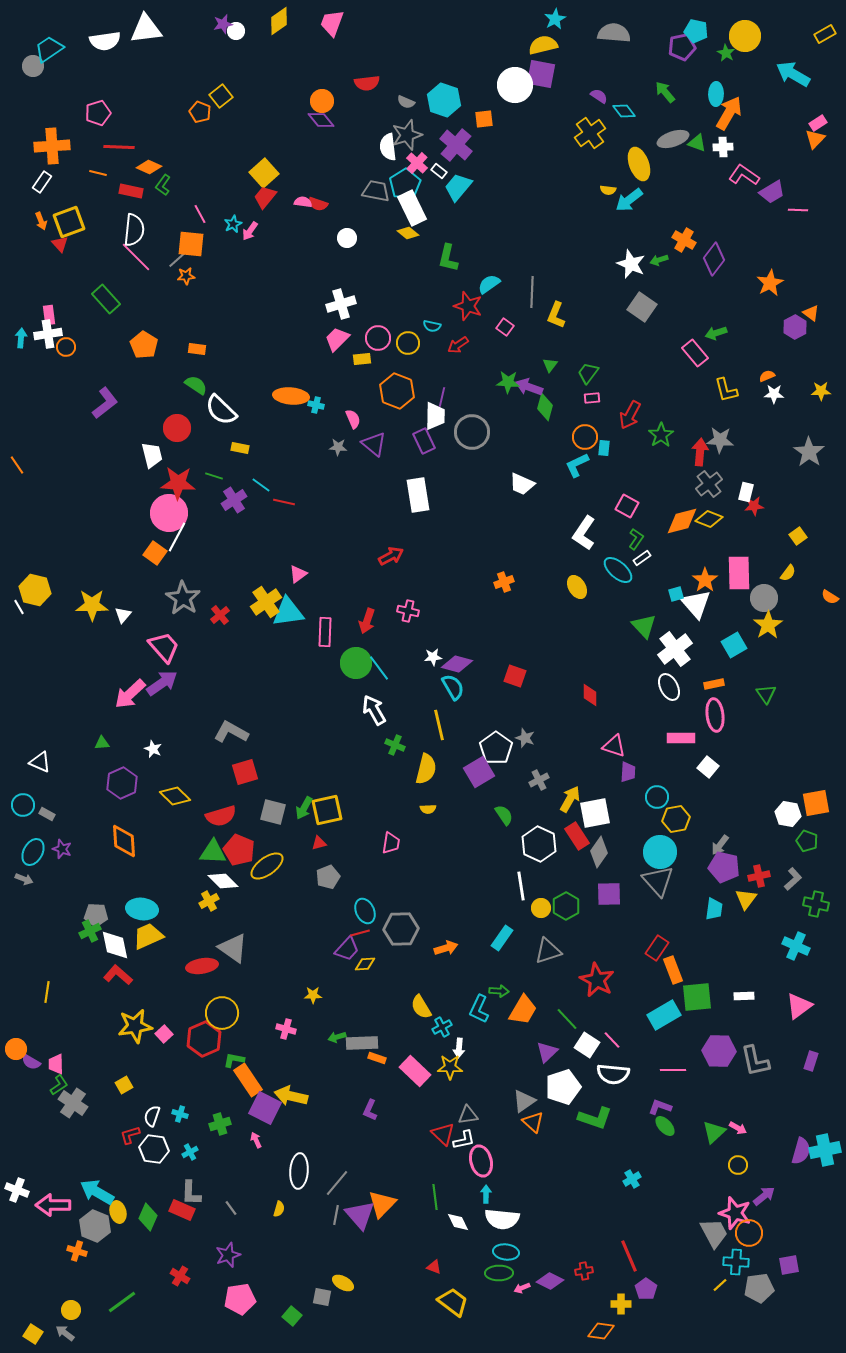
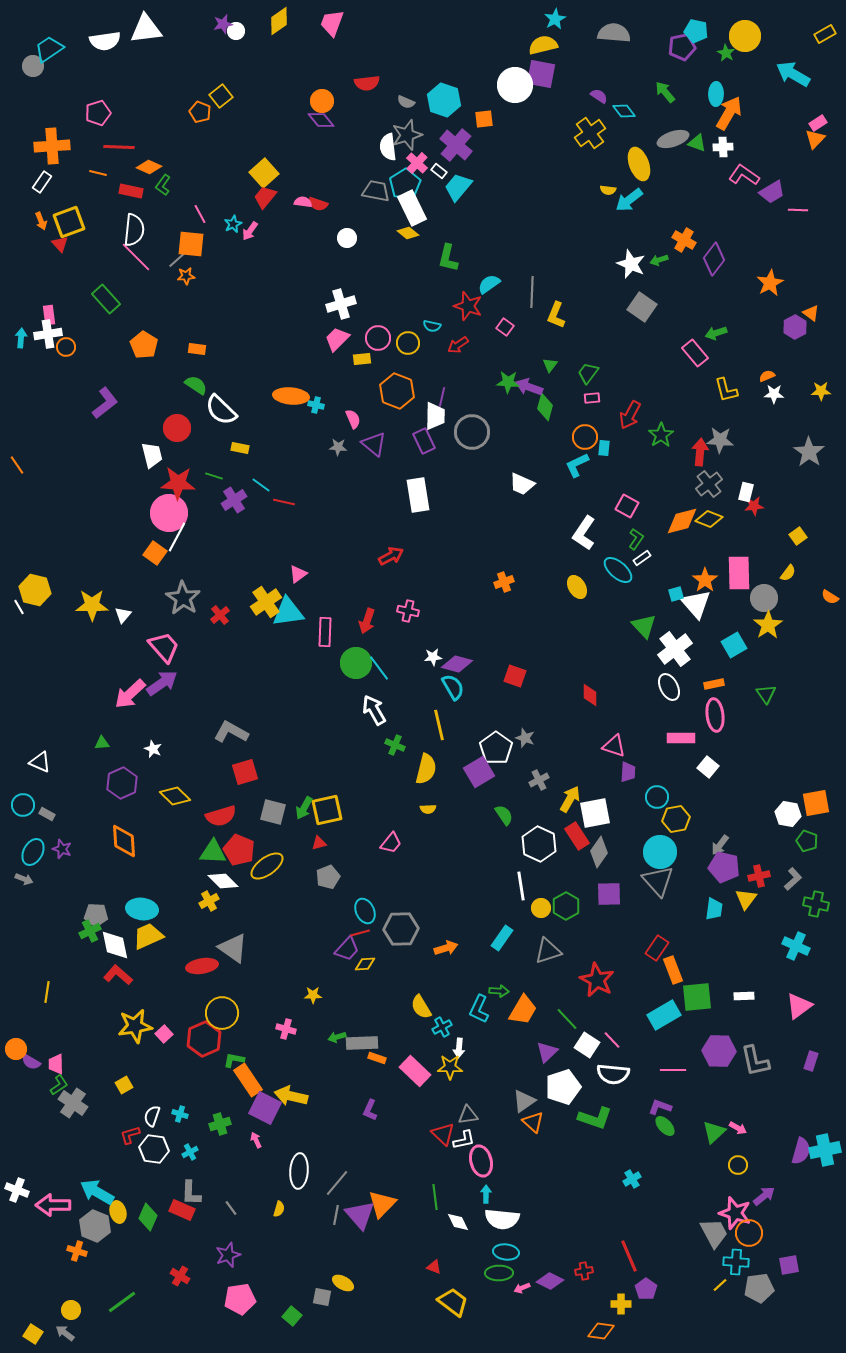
pink trapezoid at (391, 843): rotated 30 degrees clockwise
